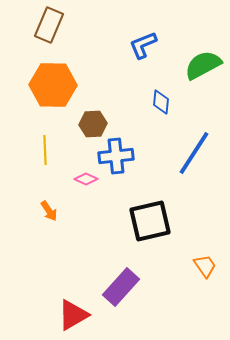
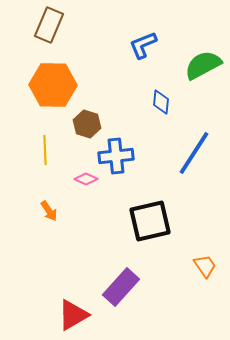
brown hexagon: moved 6 px left; rotated 20 degrees clockwise
